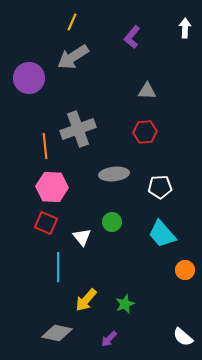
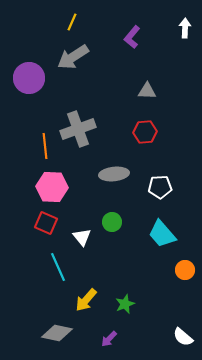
cyan line: rotated 24 degrees counterclockwise
